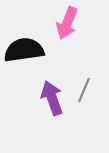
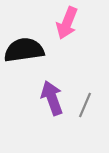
gray line: moved 1 px right, 15 px down
